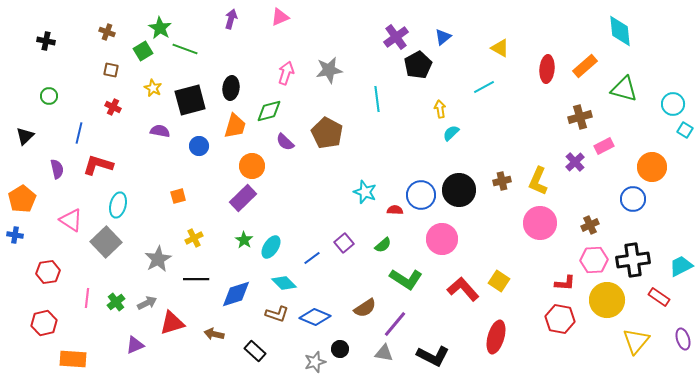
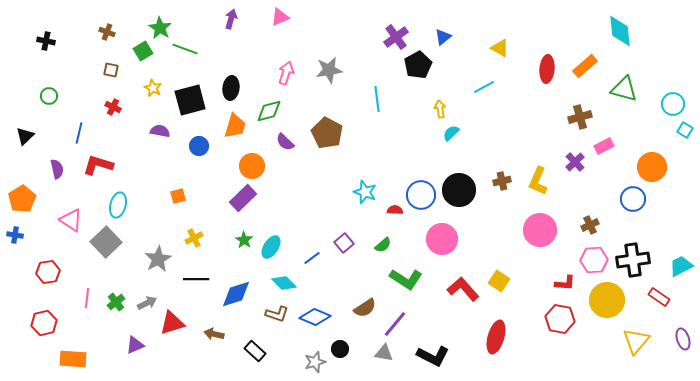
pink circle at (540, 223): moved 7 px down
